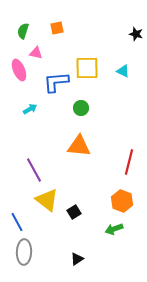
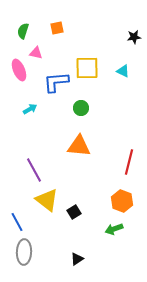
black star: moved 2 px left, 3 px down; rotated 24 degrees counterclockwise
